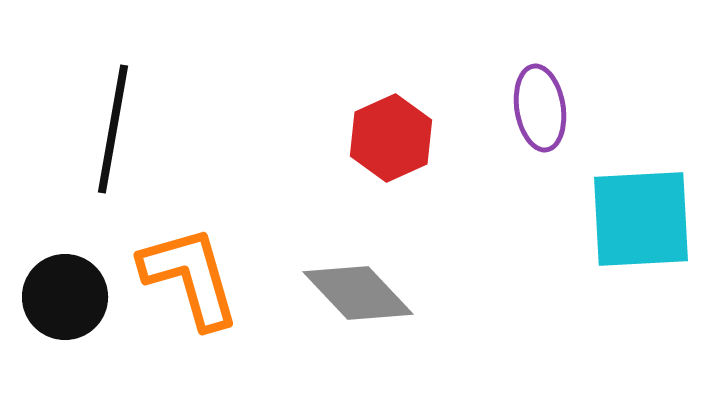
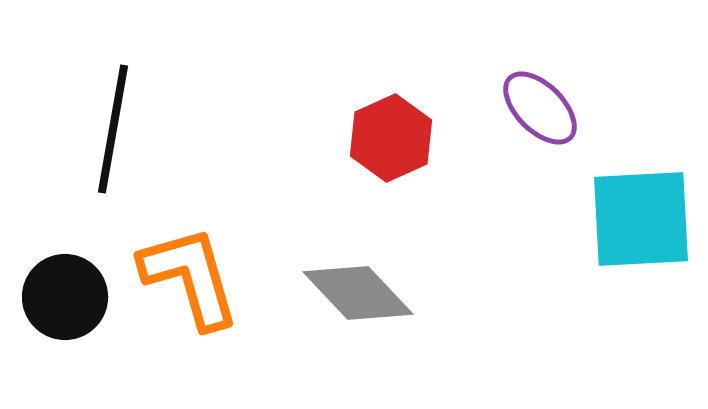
purple ellipse: rotated 36 degrees counterclockwise
